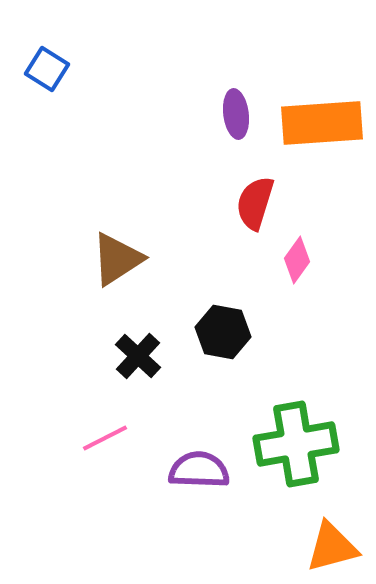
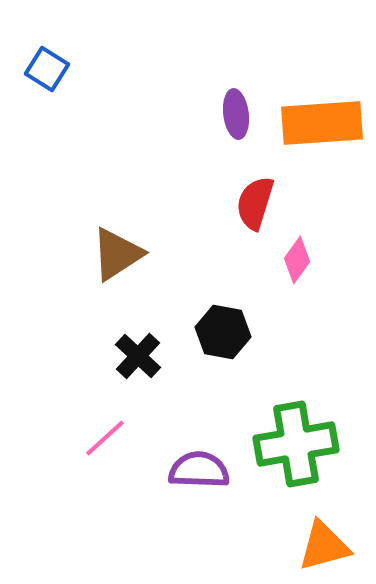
brown triangle: moved 5 px up
pink line: rotated 15 degrees counterclockwise
orange triangle: moved 8 px left, 1 px up
